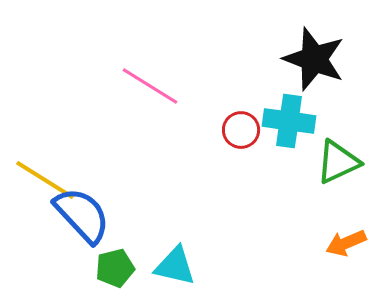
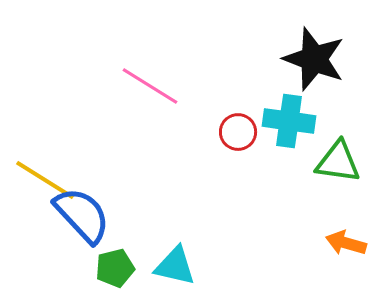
red circle: moved 3 px left, 2 px down
green triangle: rotated 33 degrees clockwise
orange arrow: rotated 39 degrees clockwise
